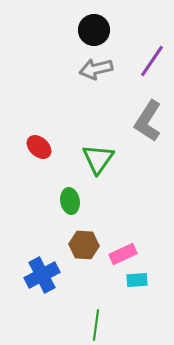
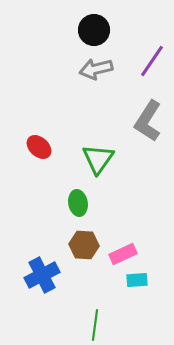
green ellipse: moved 8 px right, 2 px down
green line: moved 1 px left
